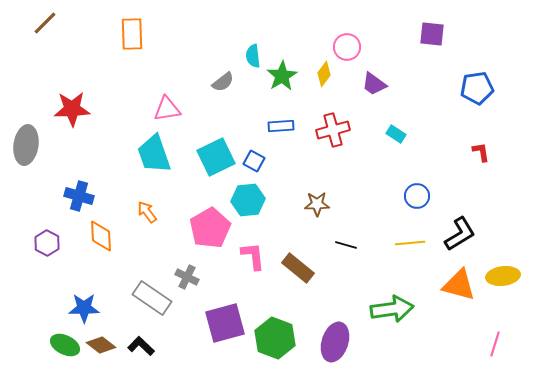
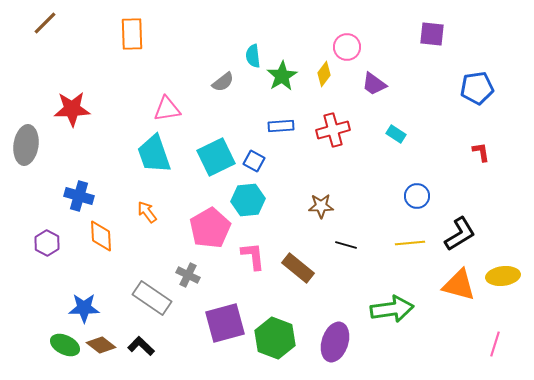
brown star at (317, 204): moved 4 px right, 2 px down
gray cross at (187, 277): moved 1 px right, 2 px up
